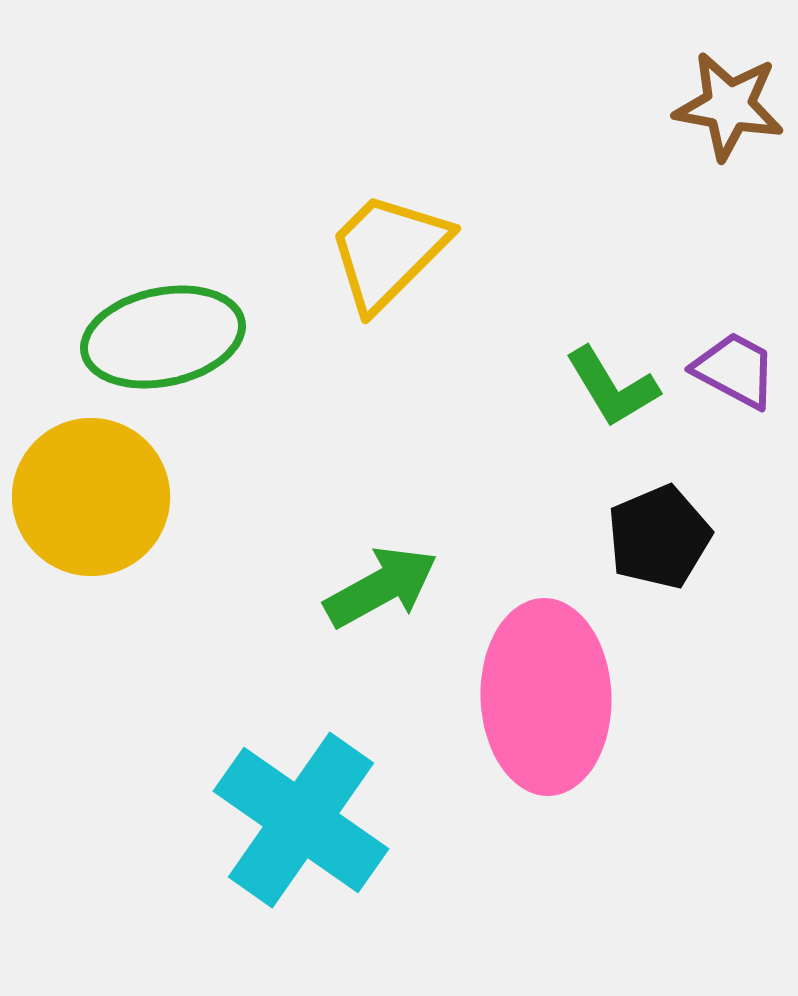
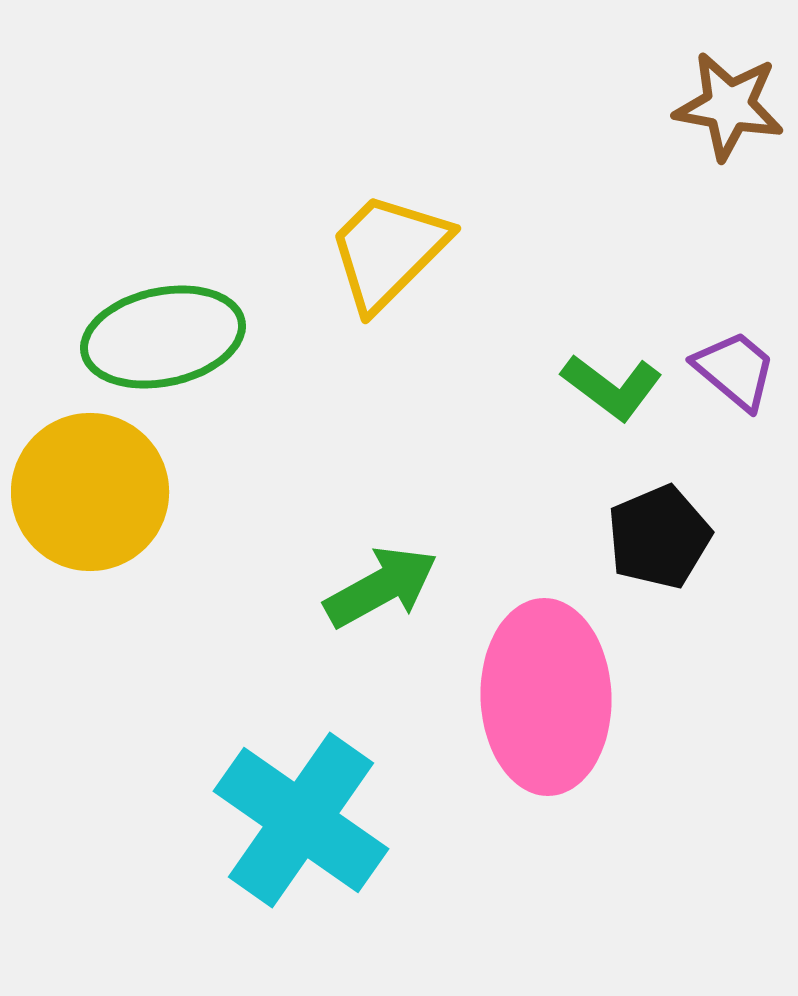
purple trapezoid: rotated 12 degrees clockwise
green L-shape: rotated 22 degrees counterclockwise
yellow circle: moved 1 px left, 5 px up
